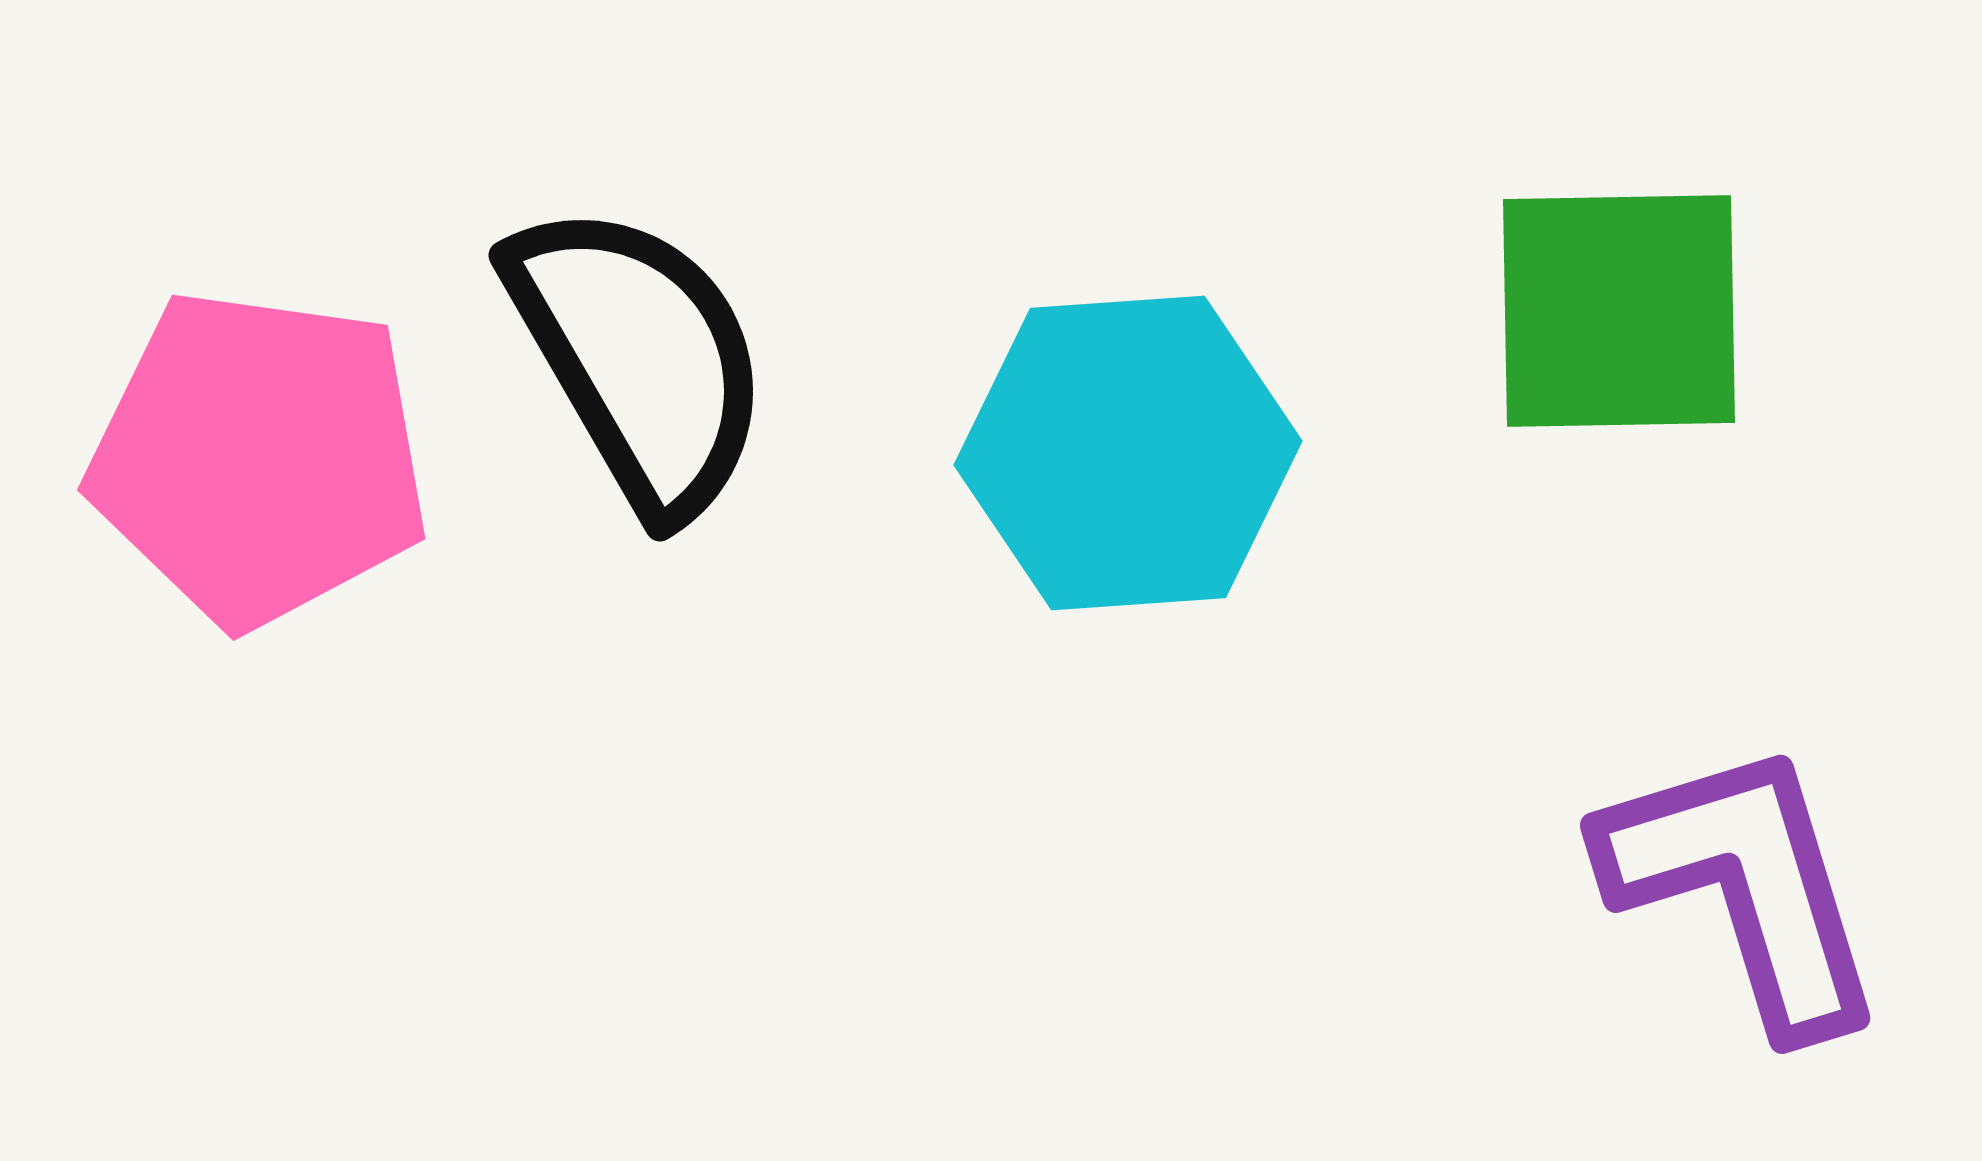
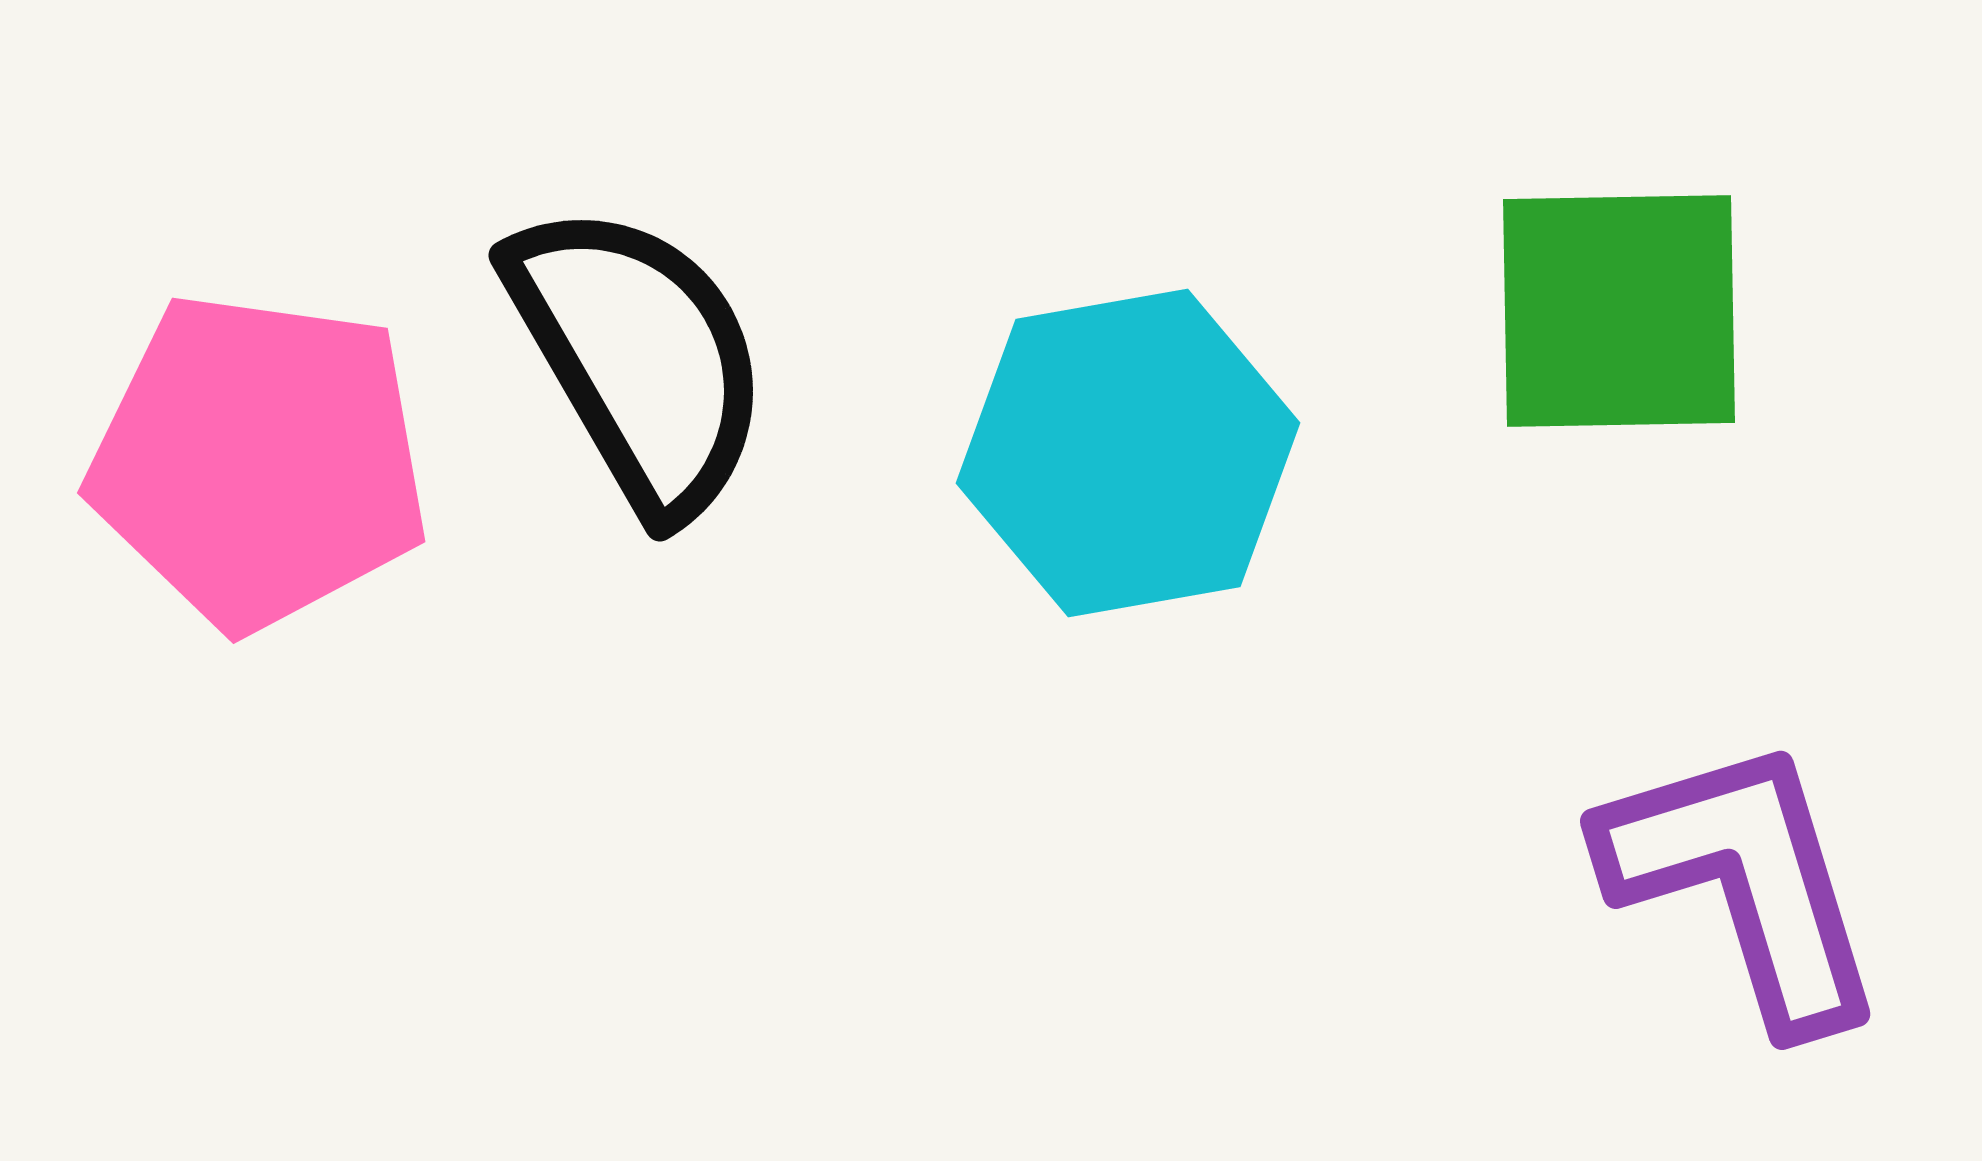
cyan hexagon: rotated 6 degrees counterclockwise
pink pentagon: moved 3 px down
purple L-shape: moved 4 px up
